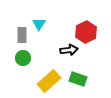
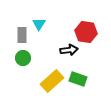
red hexagon: rotated 25 degrees counterclockwise
yellow rectangle: moved 3 px right
